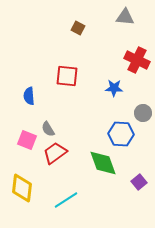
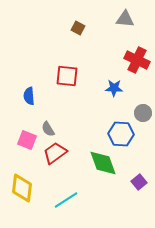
gray triangle: moved 2 px down
